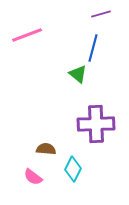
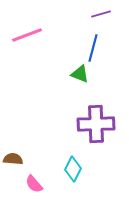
green triangle: moved 2 px right; rotated 18 degrees counterclockwise
brown semicircle: moved 33 px left, 10 px down
pink semicircle: moved 1 px right, 7 px down; rotated 12 degrees clockwise
